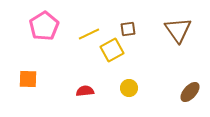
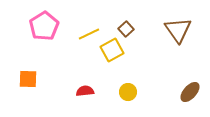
brown square: moved 2 px left; rotated 35 degrees counterclockwise
yellow circle: moved 1 px left, 4 px down
